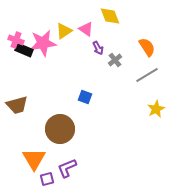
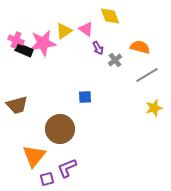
orange semicircle: moved 7 px left; rotated 42 degrees counterclockwise
blue square: rotated 24 degrees counterclockwise
yellow star: moved 2 px left, 1 px up; rotated 12 degrees clockwise
orange triangle: moved 3 px up; rotated 10 degrees clockwise
